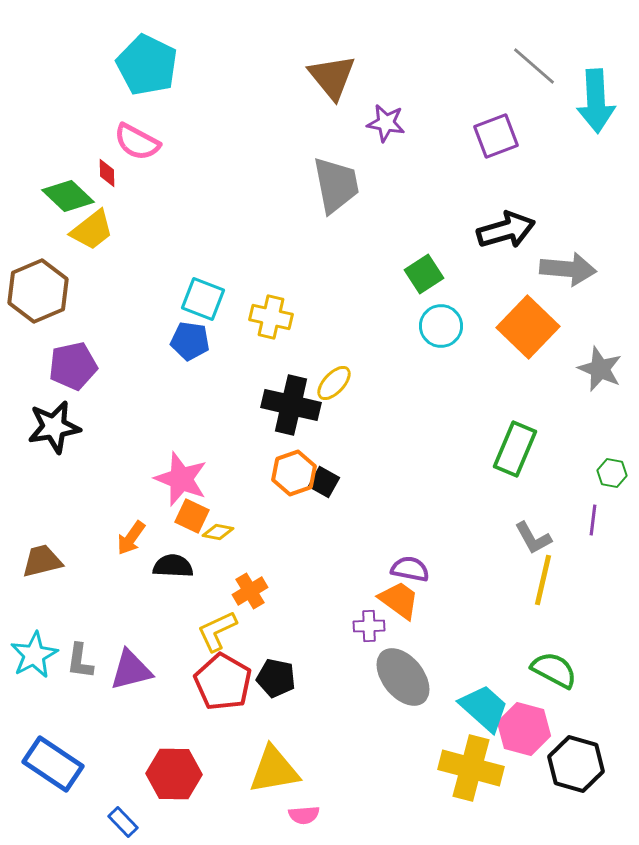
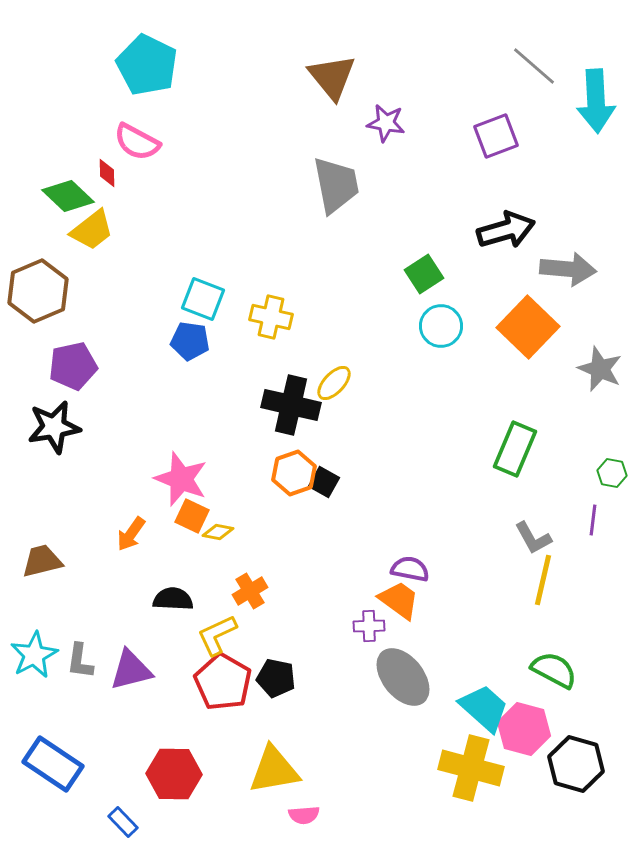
orange arrow at (131, 538): moved 4 px up
black semicircle at (173, 566): moved 33 px down
yellow L-shape at (217, 631): moved 4 px down
